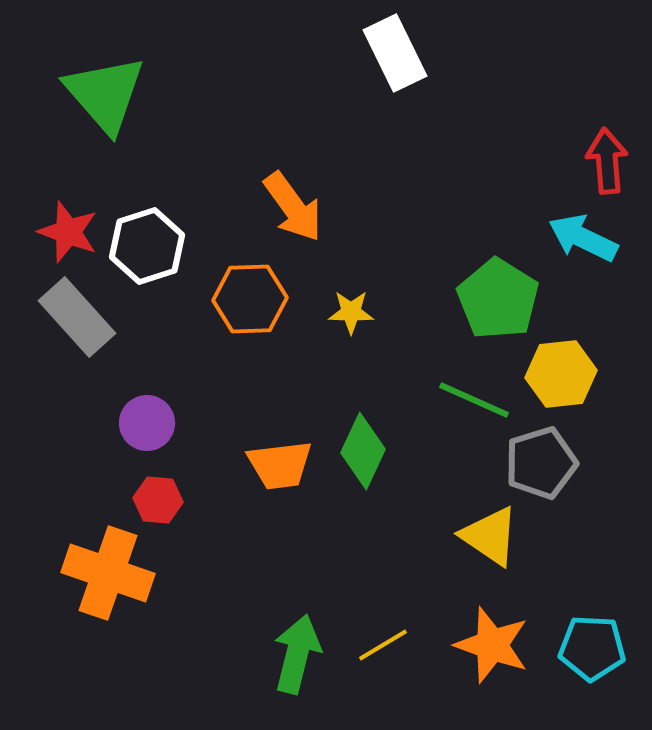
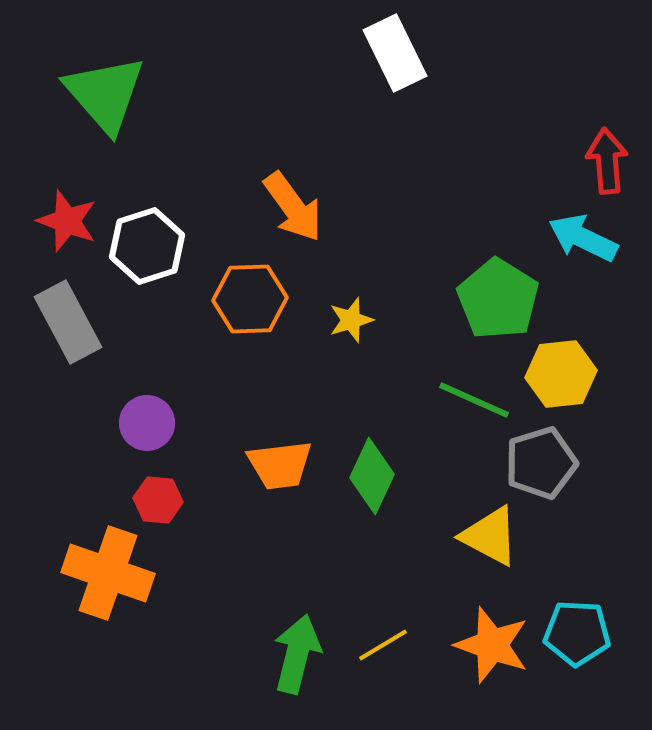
red star: moved 1 px left, 11 px up
yellow star: moved 8 px down; rotated 18 degrees counterclockwise
gray rectangle: moved 9 px left, 5 px down; rotated 14 degrees clockwise
green diamond: moved 9 px right, 25 px down
yellow triangle: rotated 6 degrees counterclockwise
cyan pentagon: moved 15 px left, 15 px up
